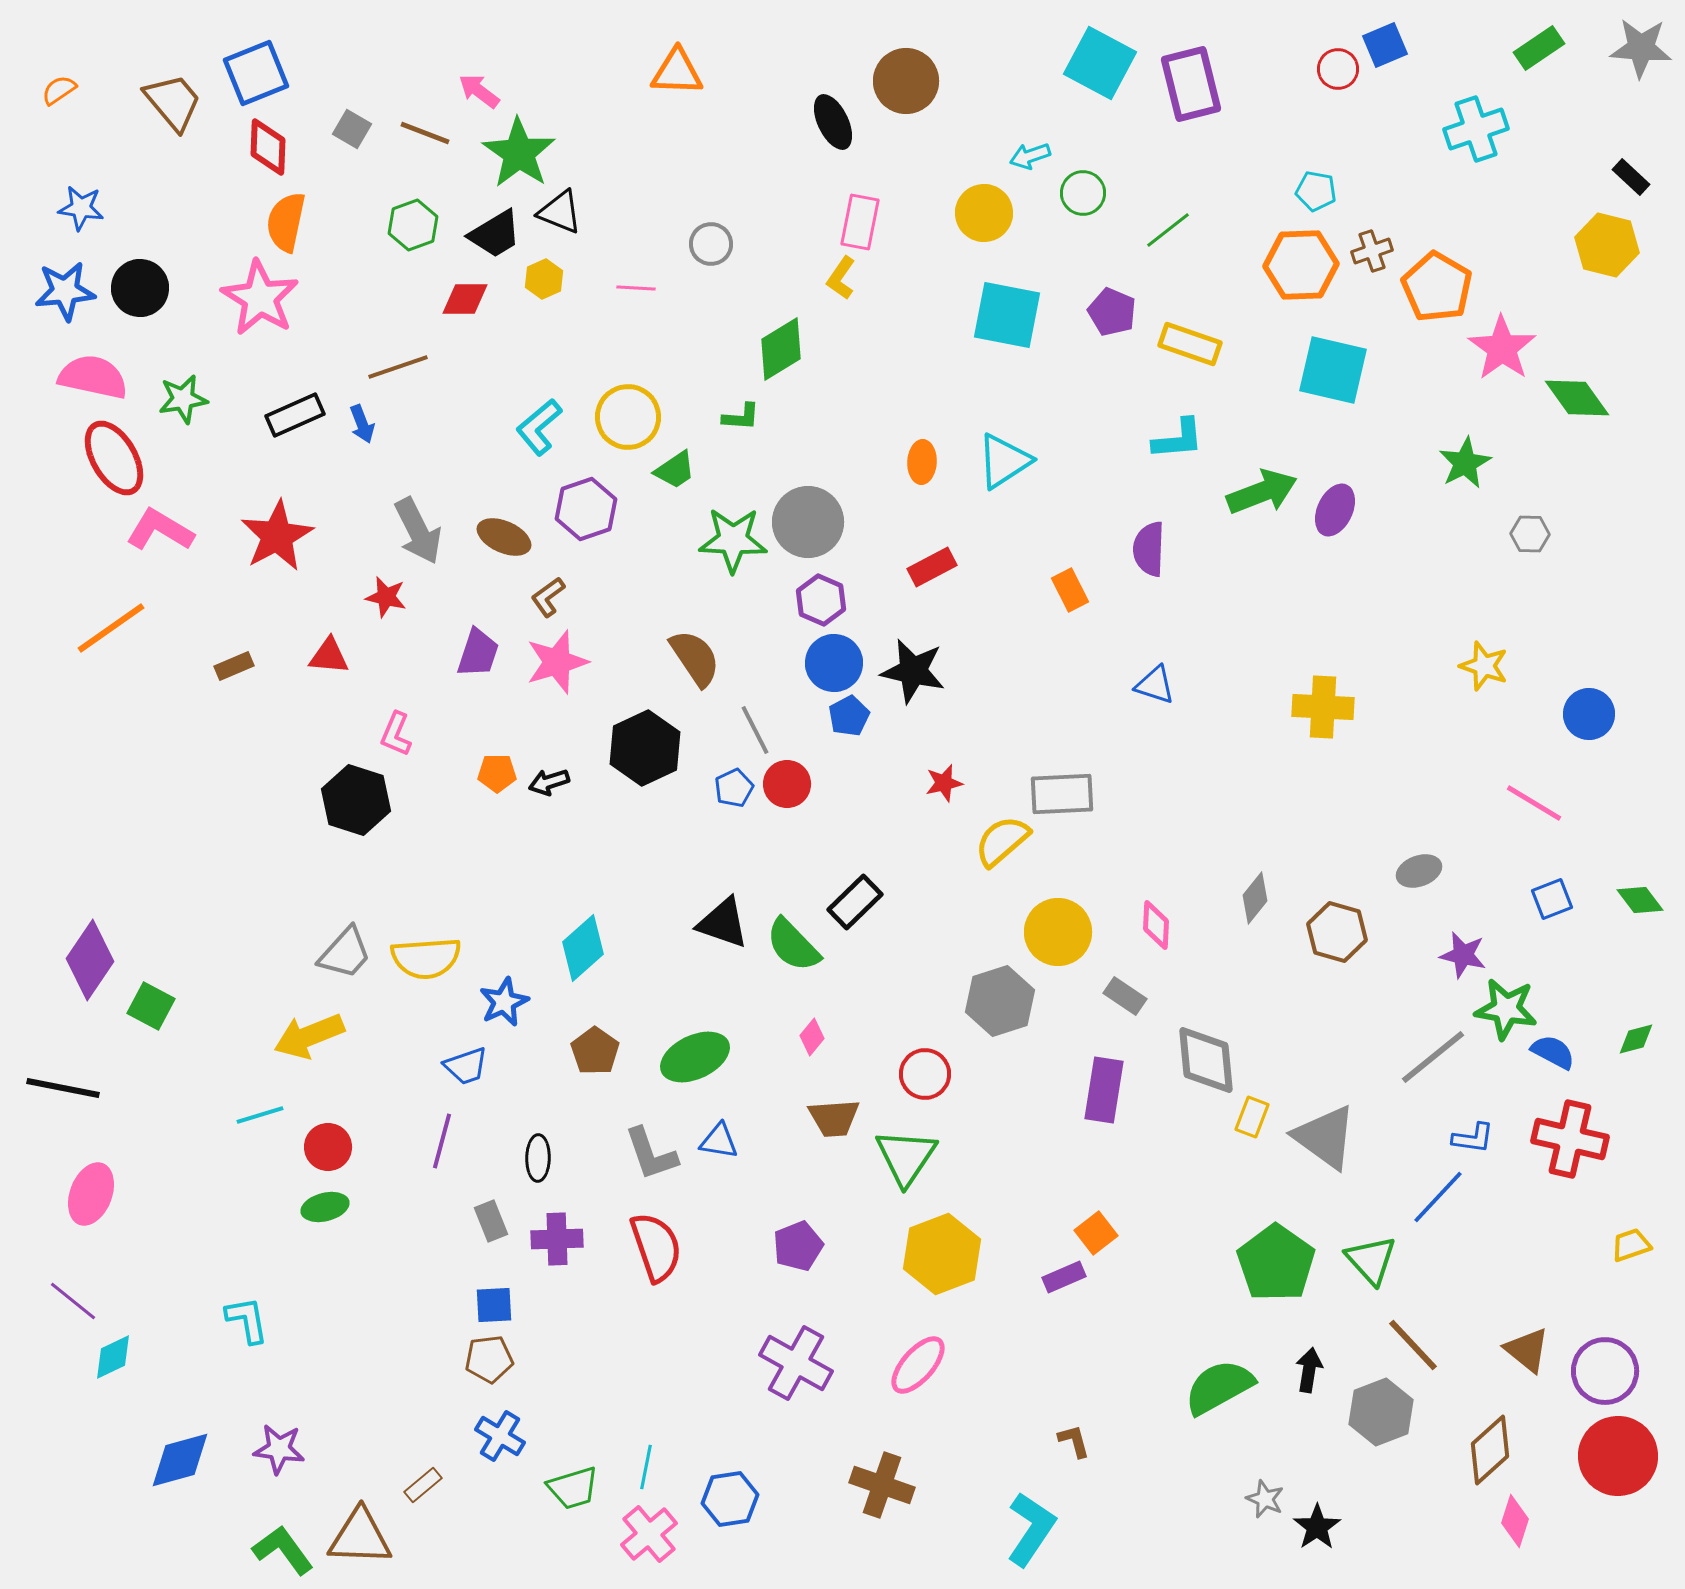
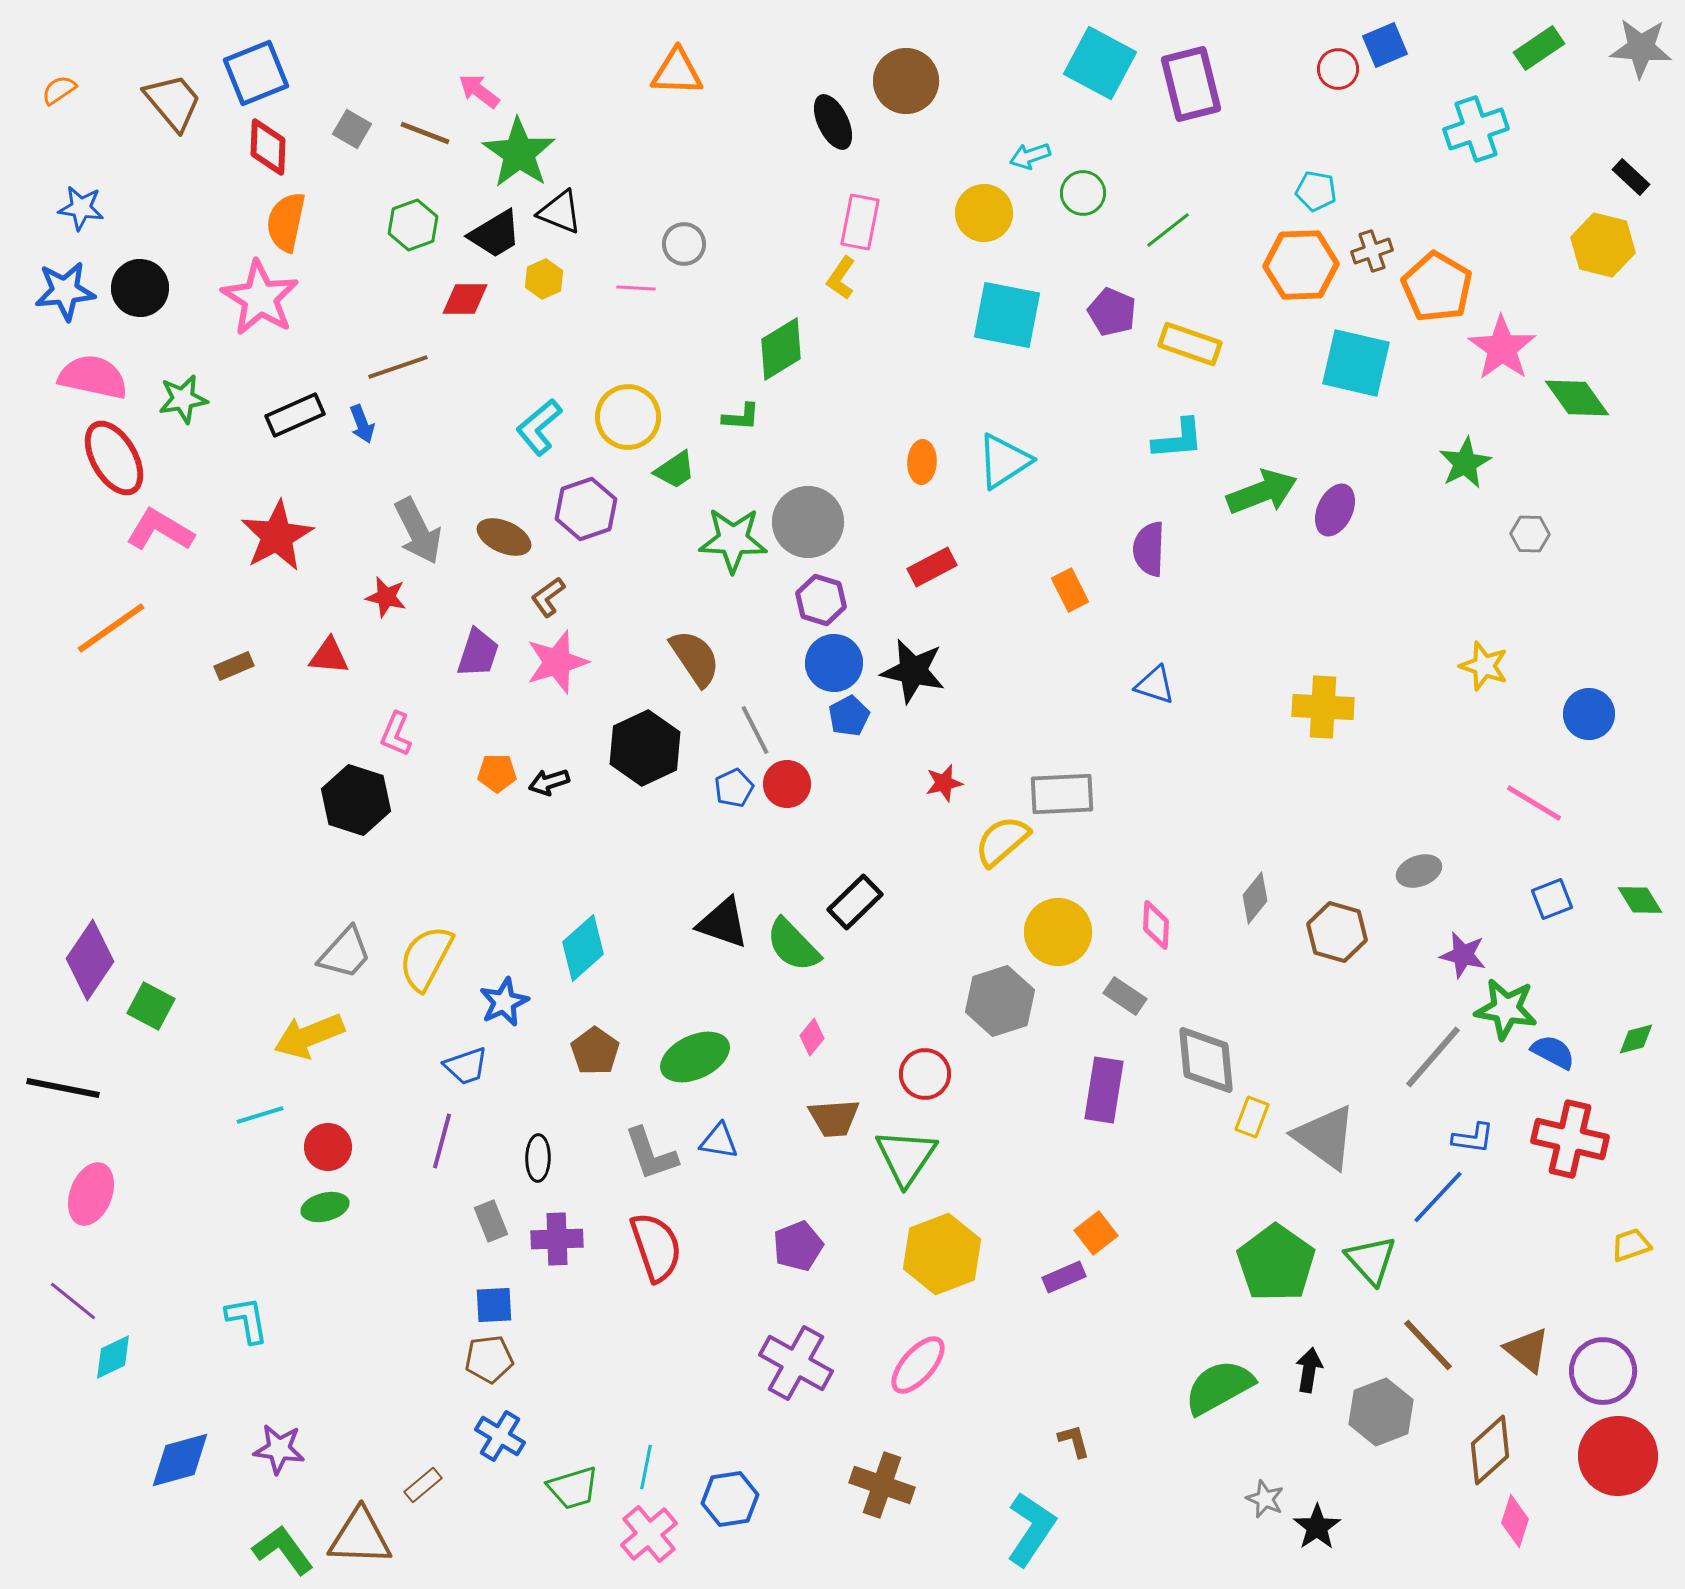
gray circle at (711, 244): moved 27 px left
yellow hexagon at (1607, 245): moved 4 px left
cyan square at (1333, 370): moved 23 px right, 7 px up
purple hexagon at (821, 600): rotated 6 degrees counterclockwise
green diamond at (1640, 900): rotated 6 degrees clockwise
yellow semicircle at (426, 958): rotated 122 degrees clockwise
gray line at (1433, 1057): rotated 10 degrees counterclockwise
brown line at (1413, 1345): moved 15 px right
purple circle at (1605, 1371): moved 2 px left
